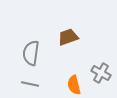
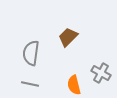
brown trapezoid: rotated 25 degrees counterclockwise
